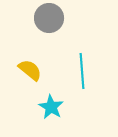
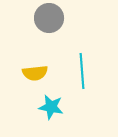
yellow semicircle: moved 5 px right, 3 px down; rotated 135 degrees clockwise
cyan star: rotated 20 degrees counterclockwise
